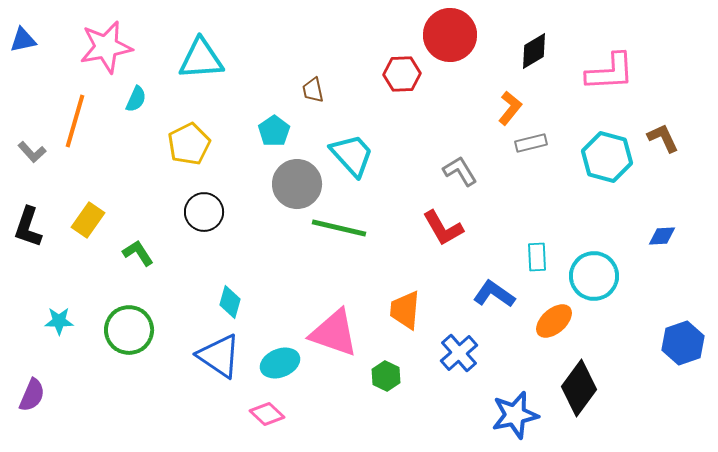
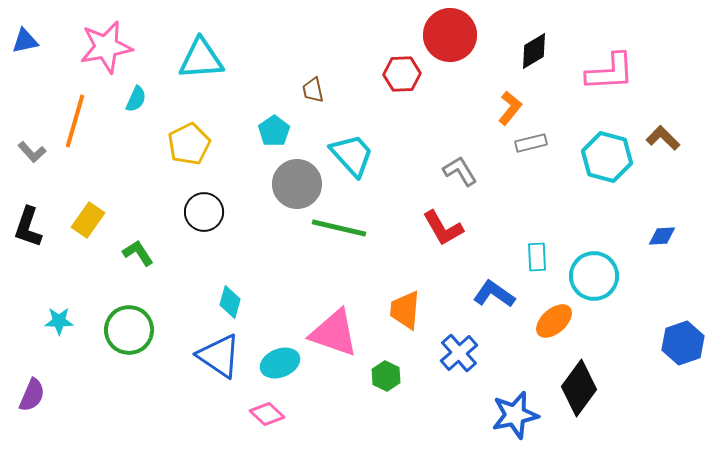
blue triangle at (23, 40): moved 2 px right, 1 px down
brown L-shape at (663, 138): rotated 20 degrees counterclockwise
